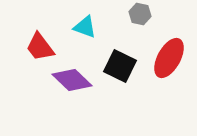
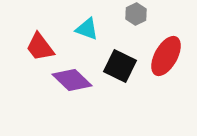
gray hexagon: moved 4 px left; rotated 20 degrees clockwise
cyan triangle: moved 2 px right, 2 px down
red ellipse: moved 3 px left, 2 px up
